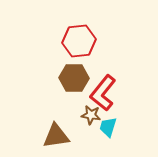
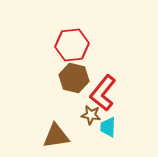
red hexagon: moved 7 px left, 4 px down
brown hexagon: rotated 12 degrees clockwise
cyan trapezoid: rotated 15 degrees counterclockwise
